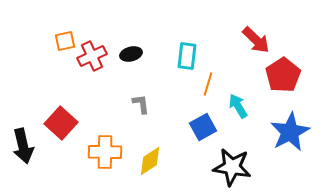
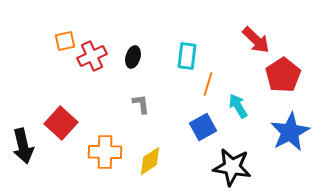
black ellipse: moved 2 px right, 3 px down; rotated 60 degrees counterclockwise
